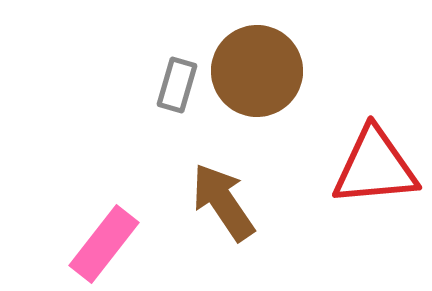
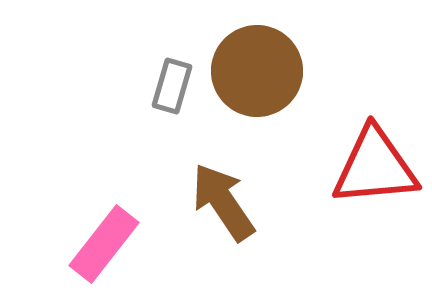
gray rectangle: moved 5 px left, 1 px down
